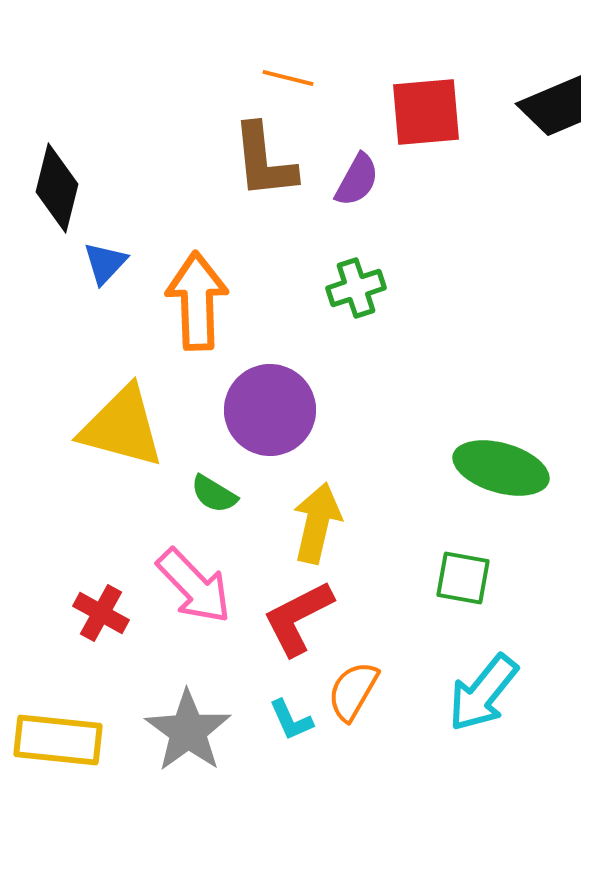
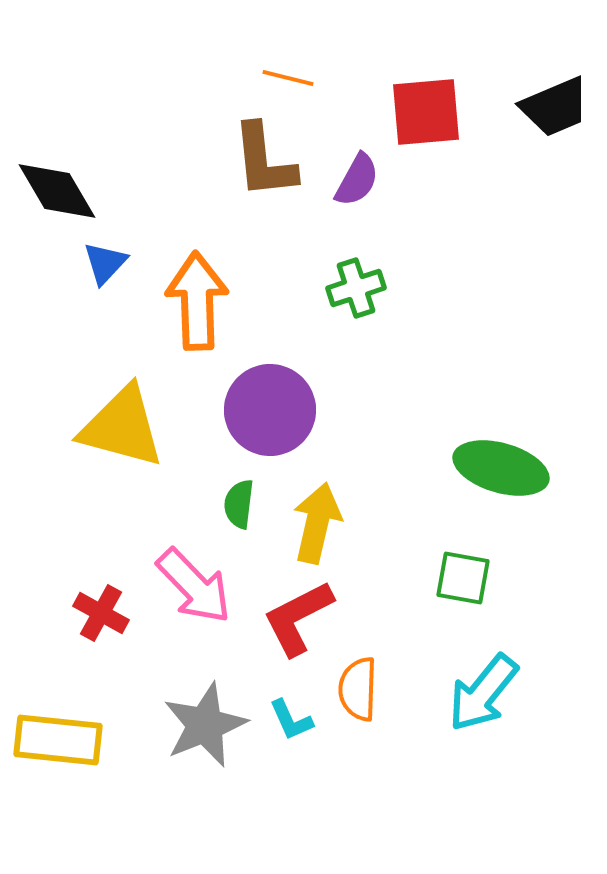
black diamond: moved 3 px down; rotated 44 degrees counterclockwise
green semicircle: moved 25 px right, 10 px down; rotated 66 degrees clockwise
orange semicircle: moved 5 px right, 2 px up; rotated 28 degrees counterclockwise
gray star: moved 17 px right, 6 px up; rotated 14 degrees clockwise
